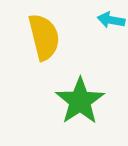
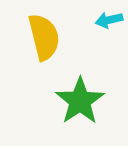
cyan arrow: moved 2 px left; rotated 24 degrees counterclockwise
